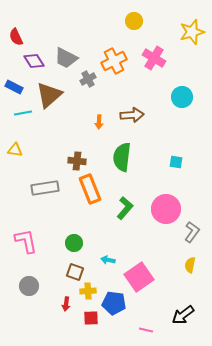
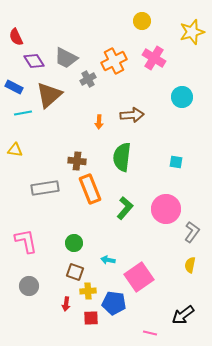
yellow circle: moved 8 px right
pink line: moved 4 px right, 3 px down
